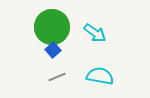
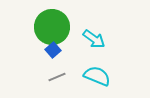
cyan arrow: moved 1 px left, 6 px down
cyan semicircle: moved 3 px left; rotated 12 degrees clockwise
